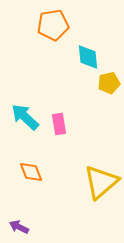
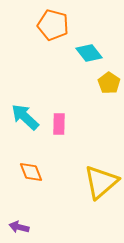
orange pentagon: rotated 24 degrees clockwise
cyan diamond: moved 1 px right, 4 px up; rotated 32 degrees counterclockwise
yellow pentagon: rotated 25 degrees counterclockwise
pink rectangle: rotated 10 degrees clockwise
purple arrow: rotated 12 degrees counterclockwise
